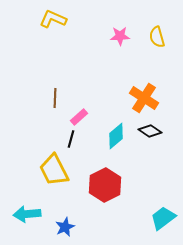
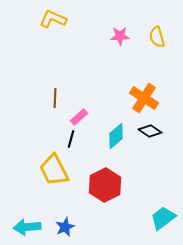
cyan arrow: moved 13 px down
